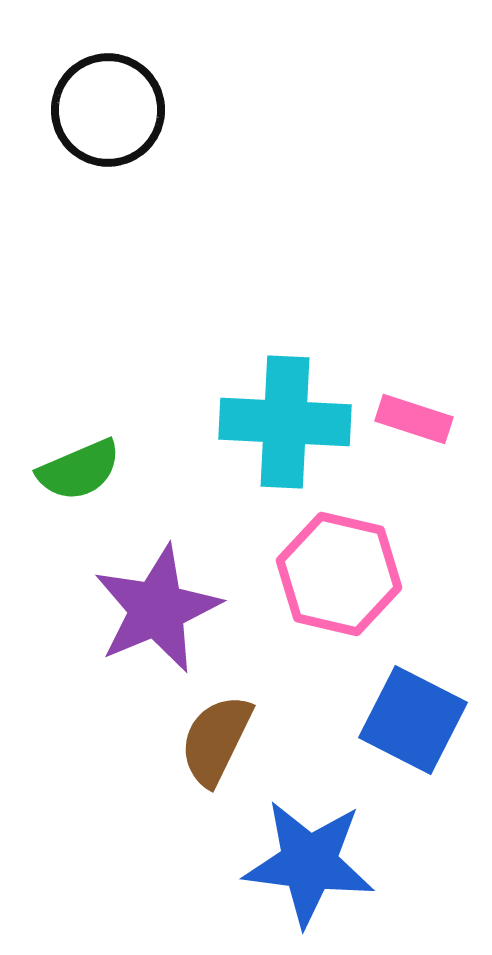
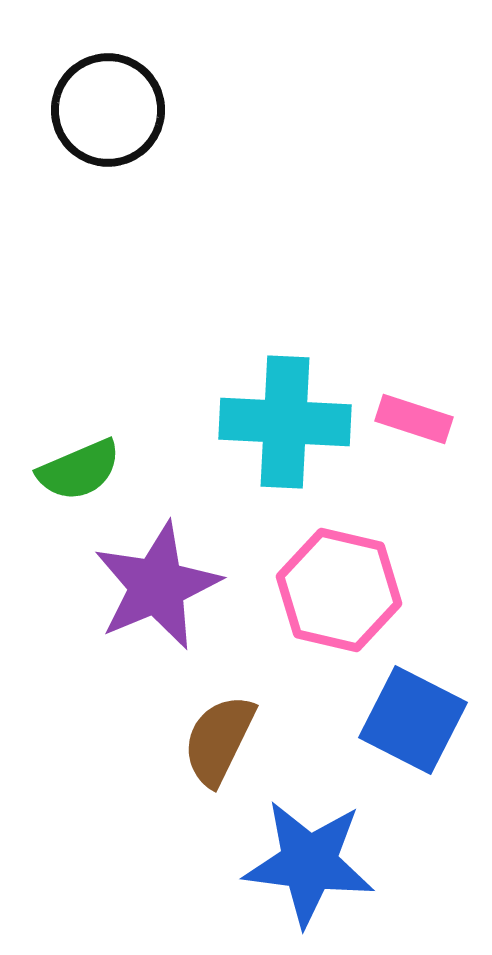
pink hexagon: moved 16 px down
purple star: moved 23 px up
brown semicircle: moved 3 px right
